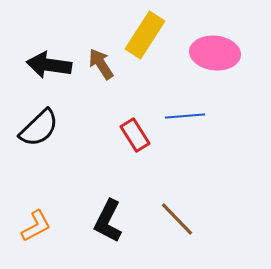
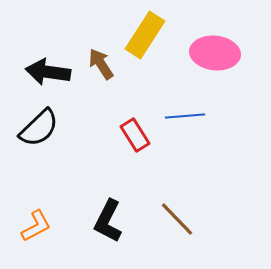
black arrow: moved 1 px left, 7 px down
